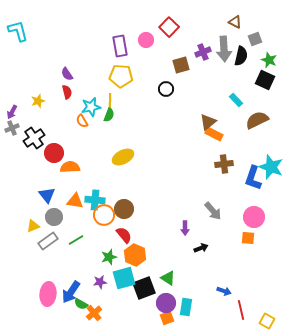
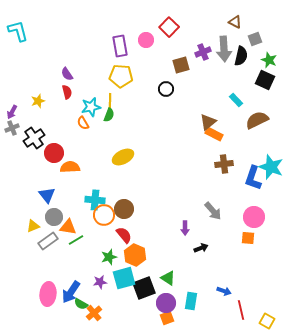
orange semicircle at (82, 121): moved 1 px right, 2 px down
orange triangle at (75, 201): moved 7 px left, 26 px down
cyan rectangle at (186, 307): moved 5 px right, 6 px up
